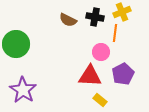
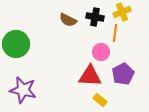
purple star: rotated 20 degrees counterclockwise
